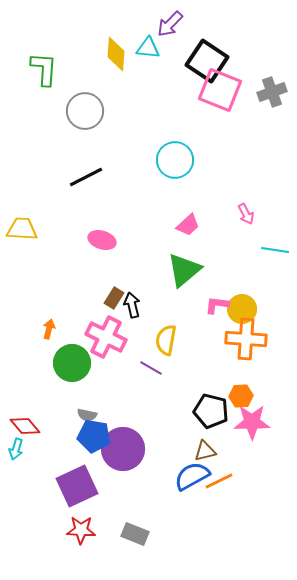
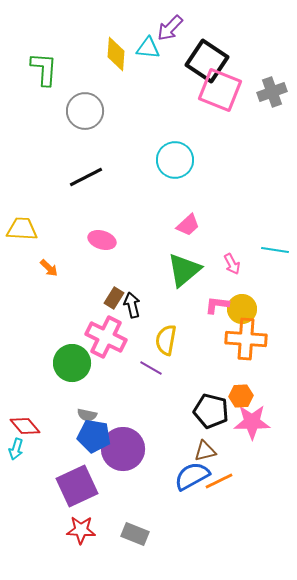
purple arrow: moved 4 px down
pink arrow: moved 14 px left, 50 px down
orange arrow: moved 61 px up; rotated 120 degrees clockwise
